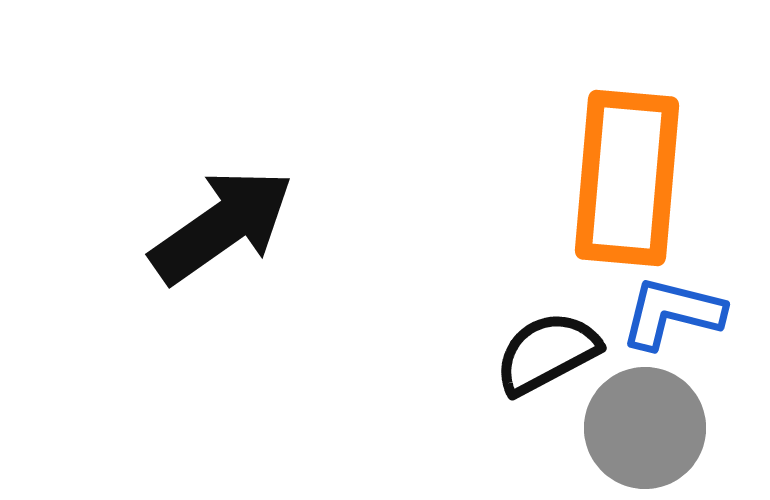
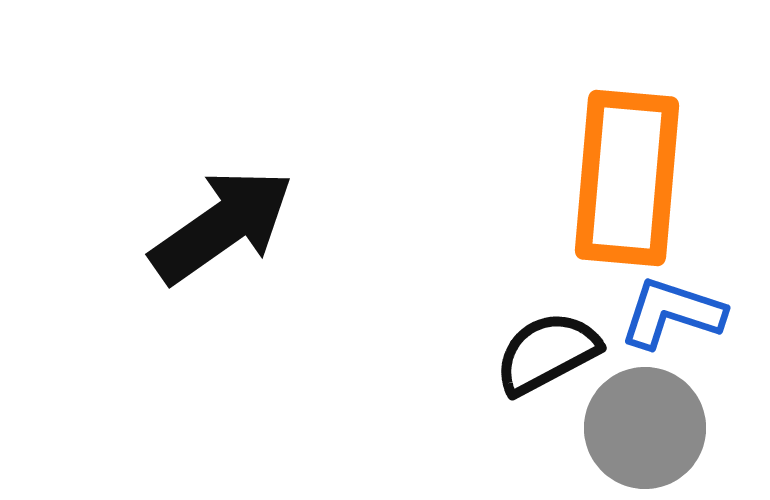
blue L-shape: rotated 4 degrees clockwise
